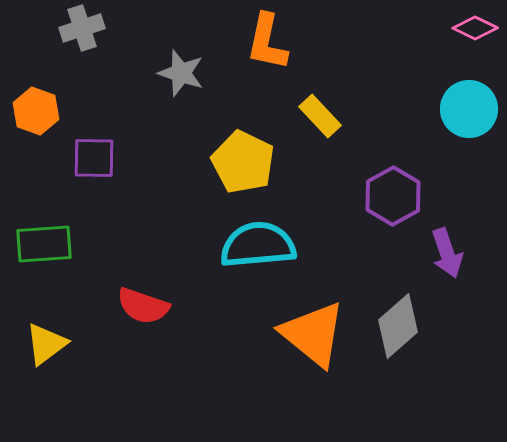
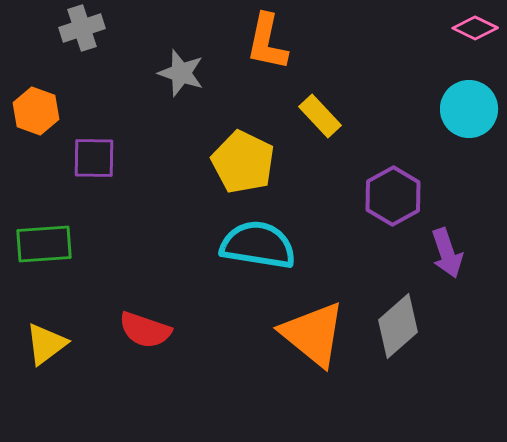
cyan semicircle: rotated 14 degrees clockwise
red semicircle: moved 2 px right, 24 px down
